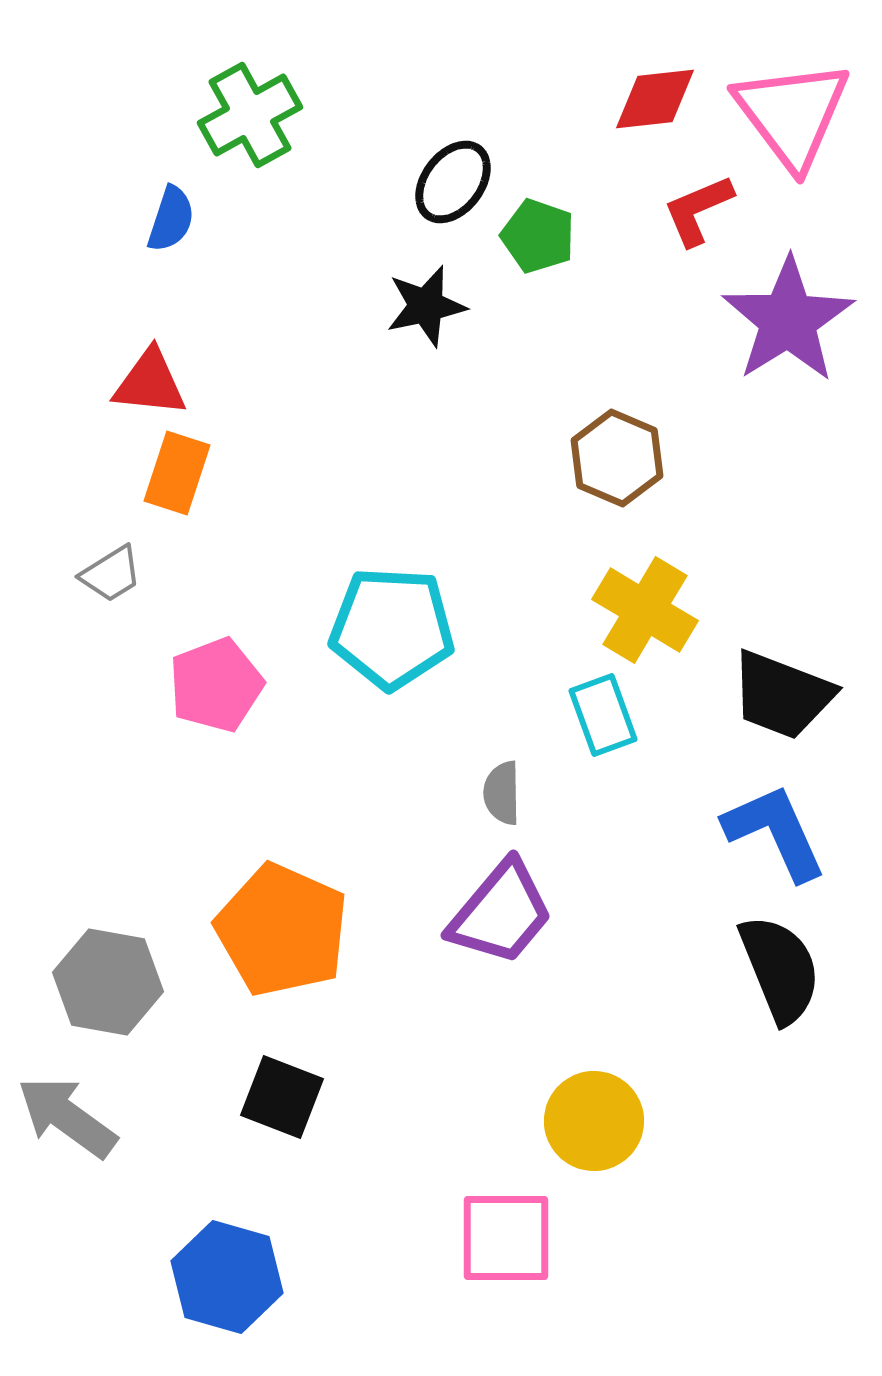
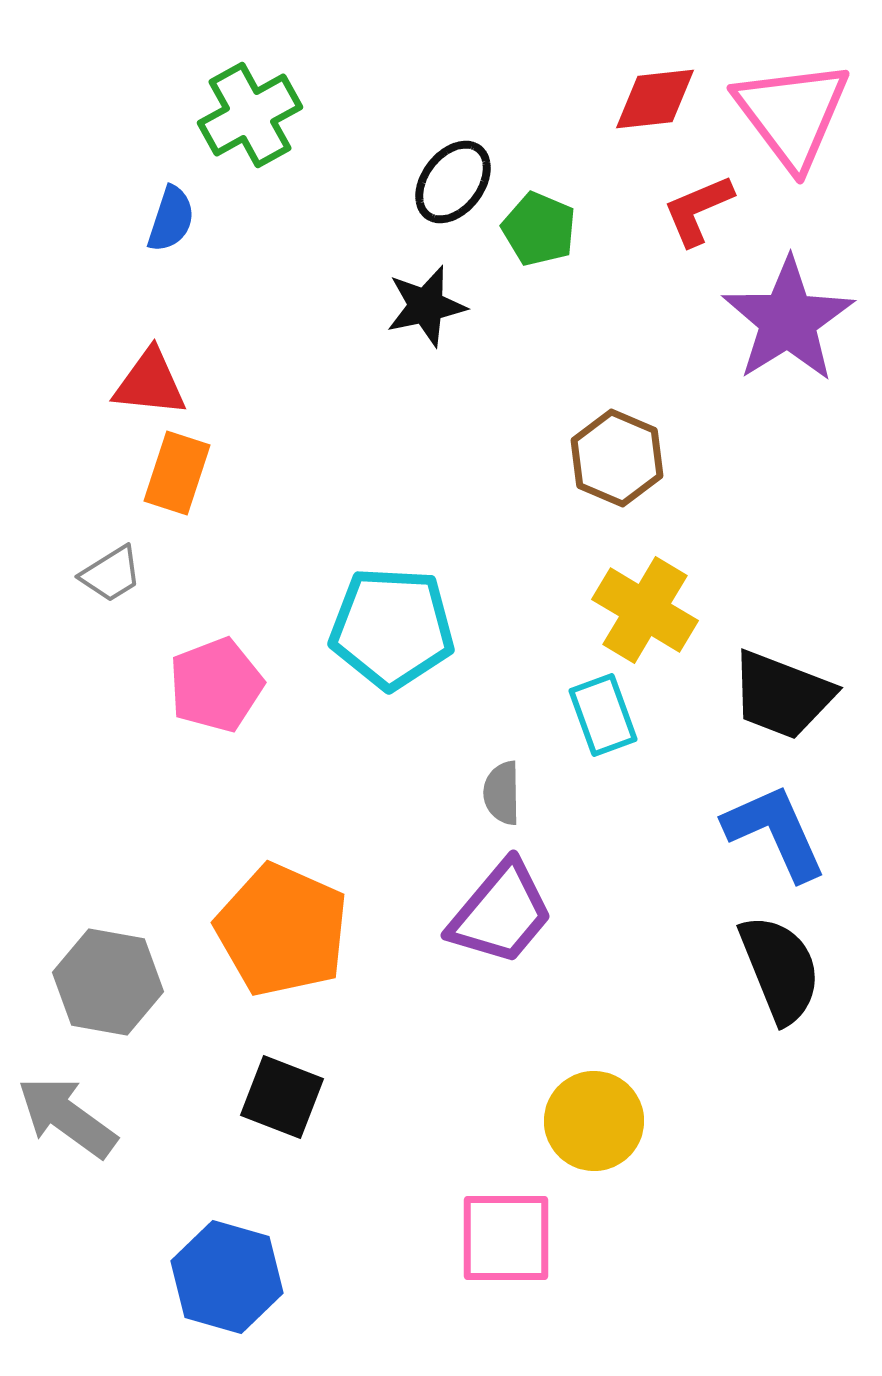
green pentagon: moved 1 px right, 7 px up; rotated 4 degrees clockwise
